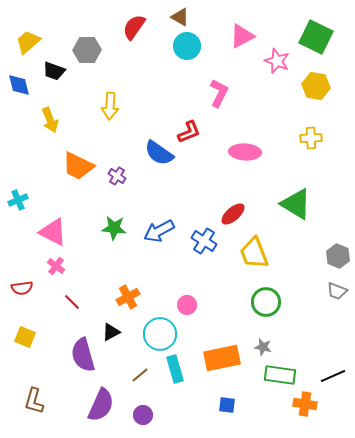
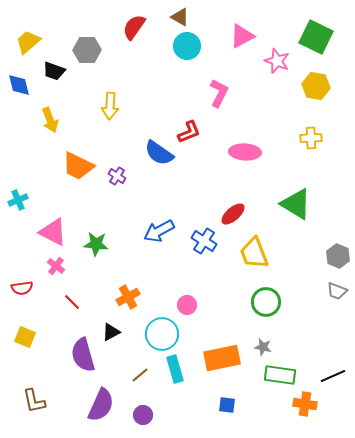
green star at (114, 228): moved 18 px left, 16 px down
cyan circle at (160, 334): moved 2 px right
brown L-shape at (34, 401): rotated 28 degrees counterclockwise
